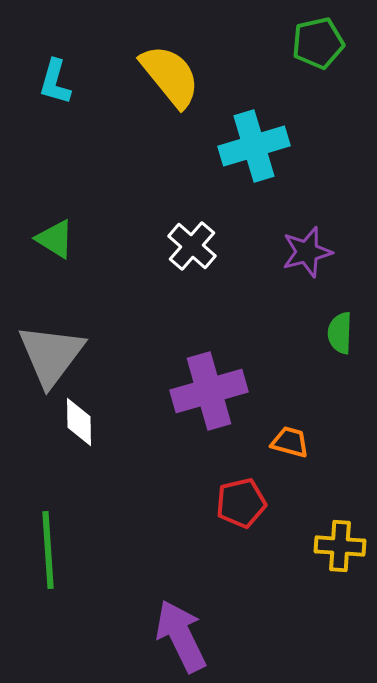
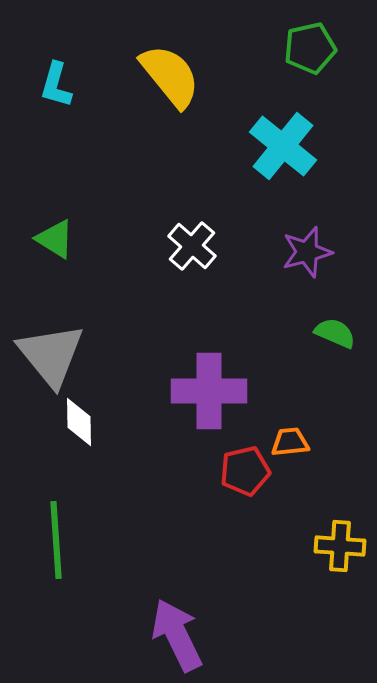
green pentagon: moved 8 px left, 5 px down
cyan L-shape: moved 1 px right, 3 px down
cyan cross: moved 29 px right; rotated 34 degrees counterclockwise
green semicircle: moved 5 px left; rotated 111 degrees clockwise
gray triangle: rotated 16 degrees counterclockwise
purple cross: rotated 16 degrees clockwise
orange trapezoid: rotated 21 degrees counterclockwise
red pentagon: moved 4 px right, 32 px up
green line: moved 8 px right, 10 px up
purple arrow: moved 4 px left, 1 px up
